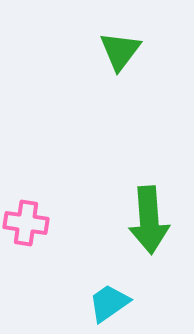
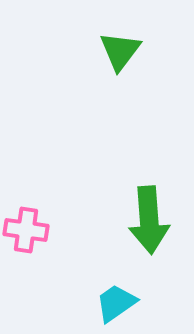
pink cross: moved 7 px down
cyan trapezoid: moved 7 px right
